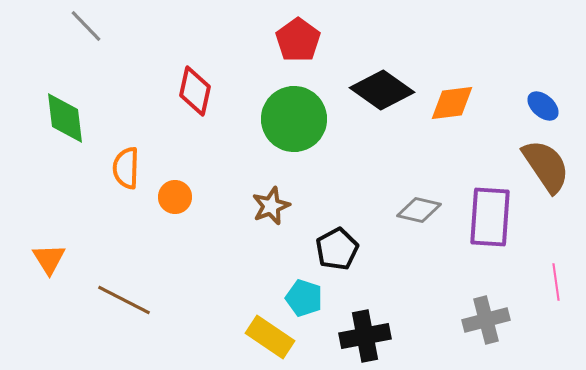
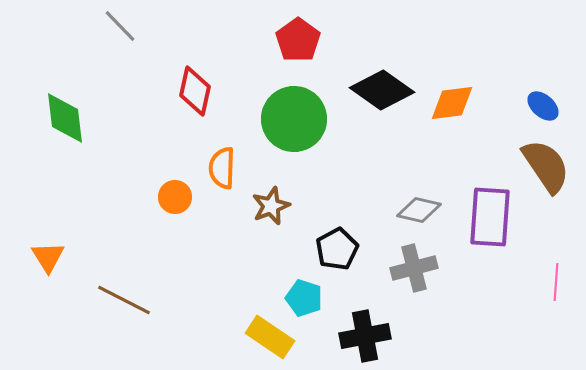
gray line: moved 34 px right
orange semicircle: moved 96 px right
orange triangle: moved 1 px left, 2 px up
pink line: rotated 12 degrees clockwise
gray cross: moved 72 px left, 52 px up
